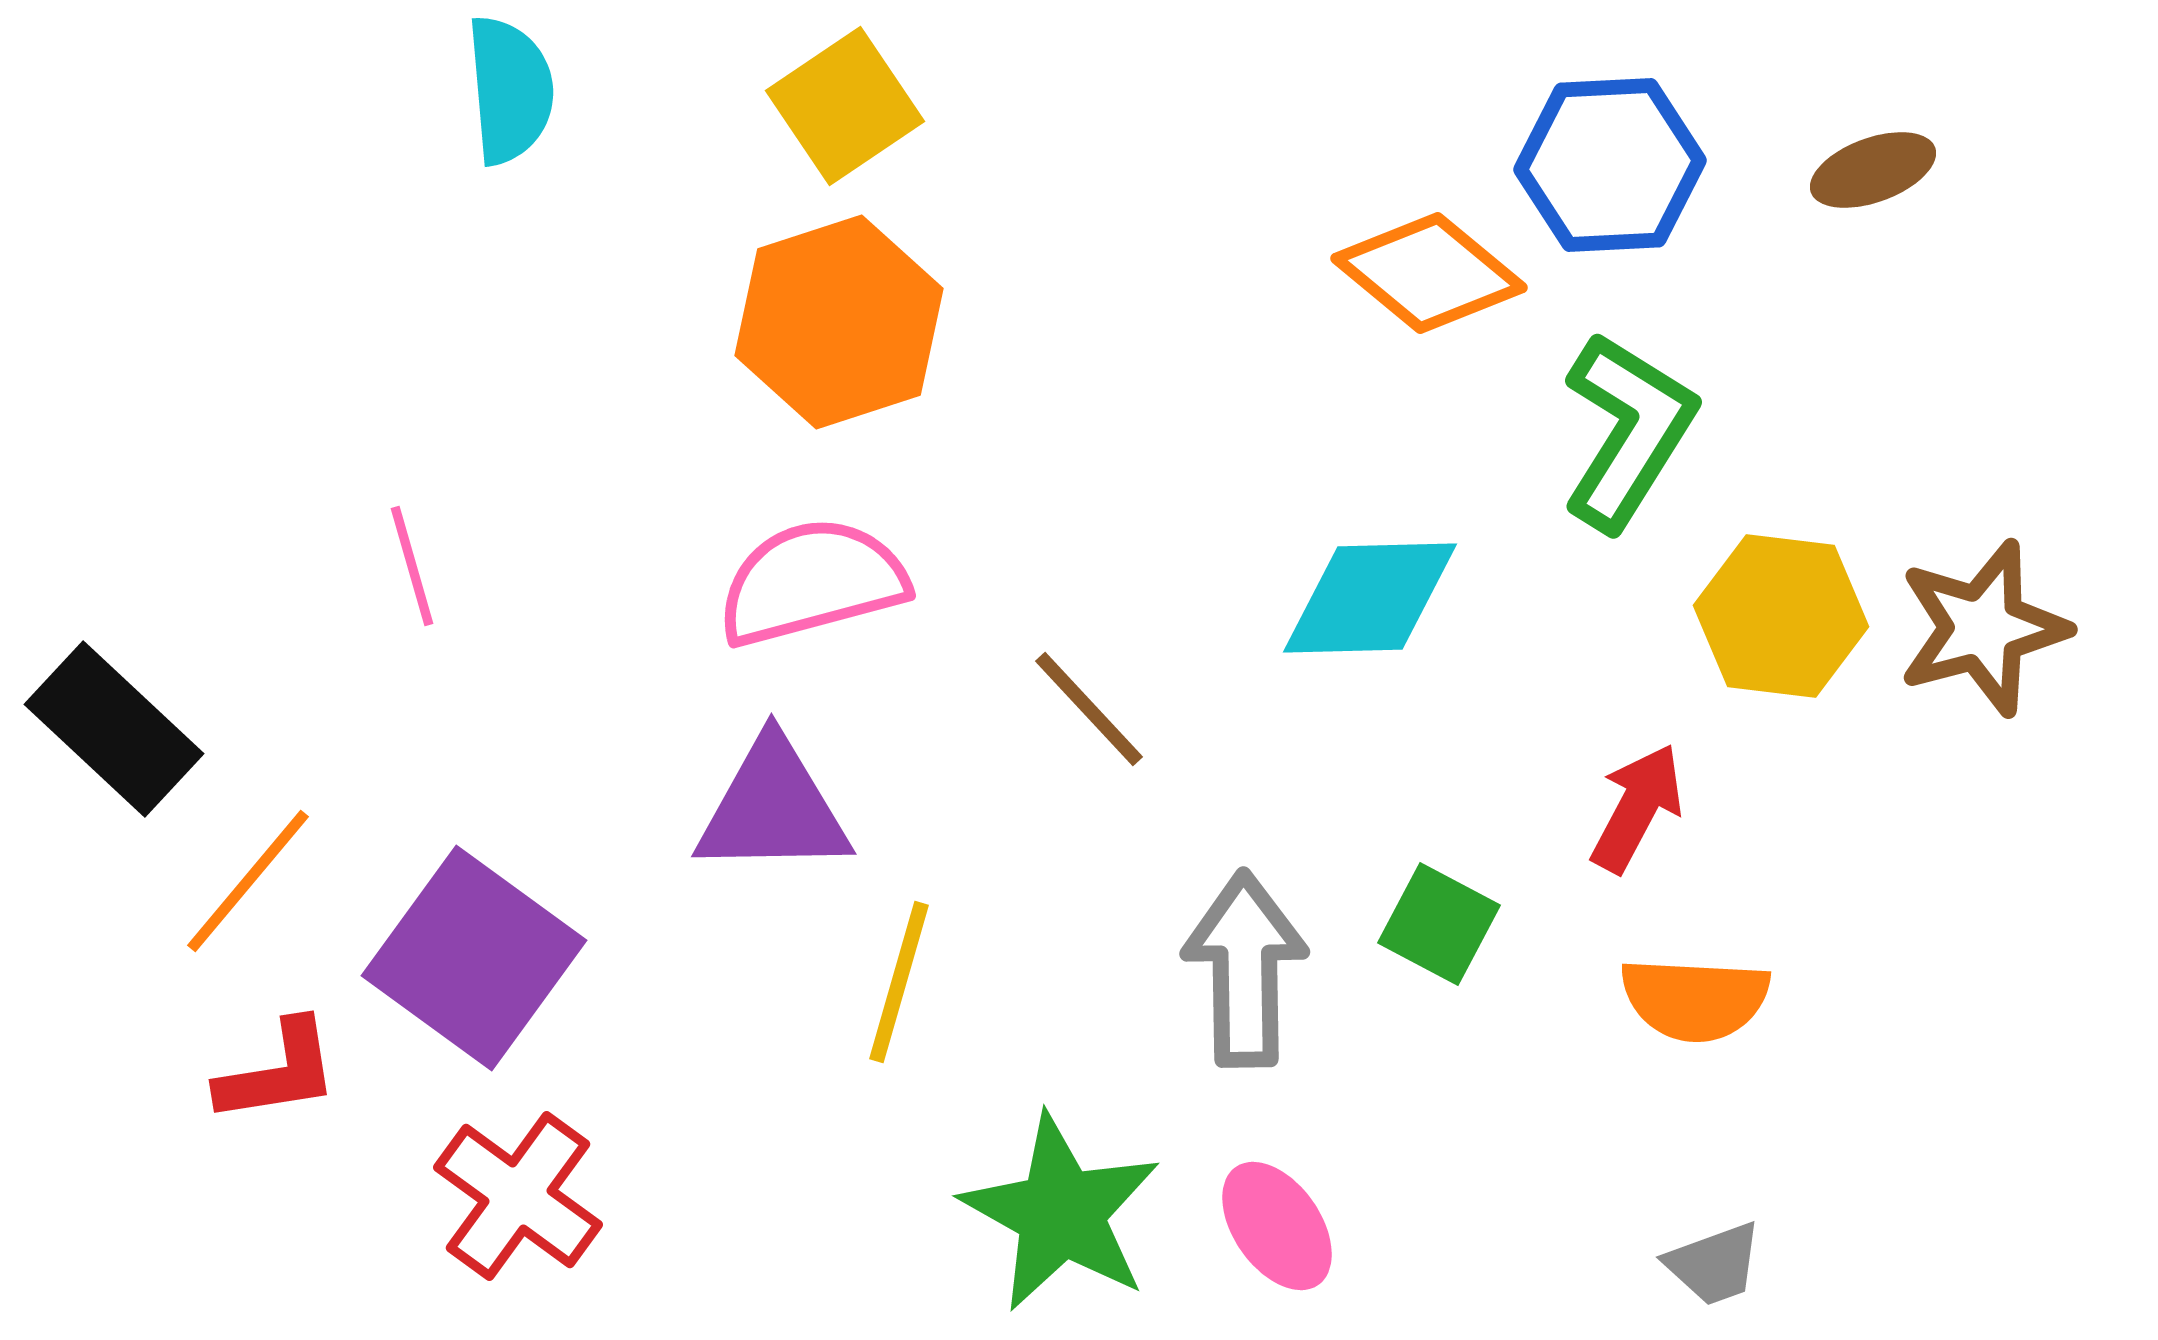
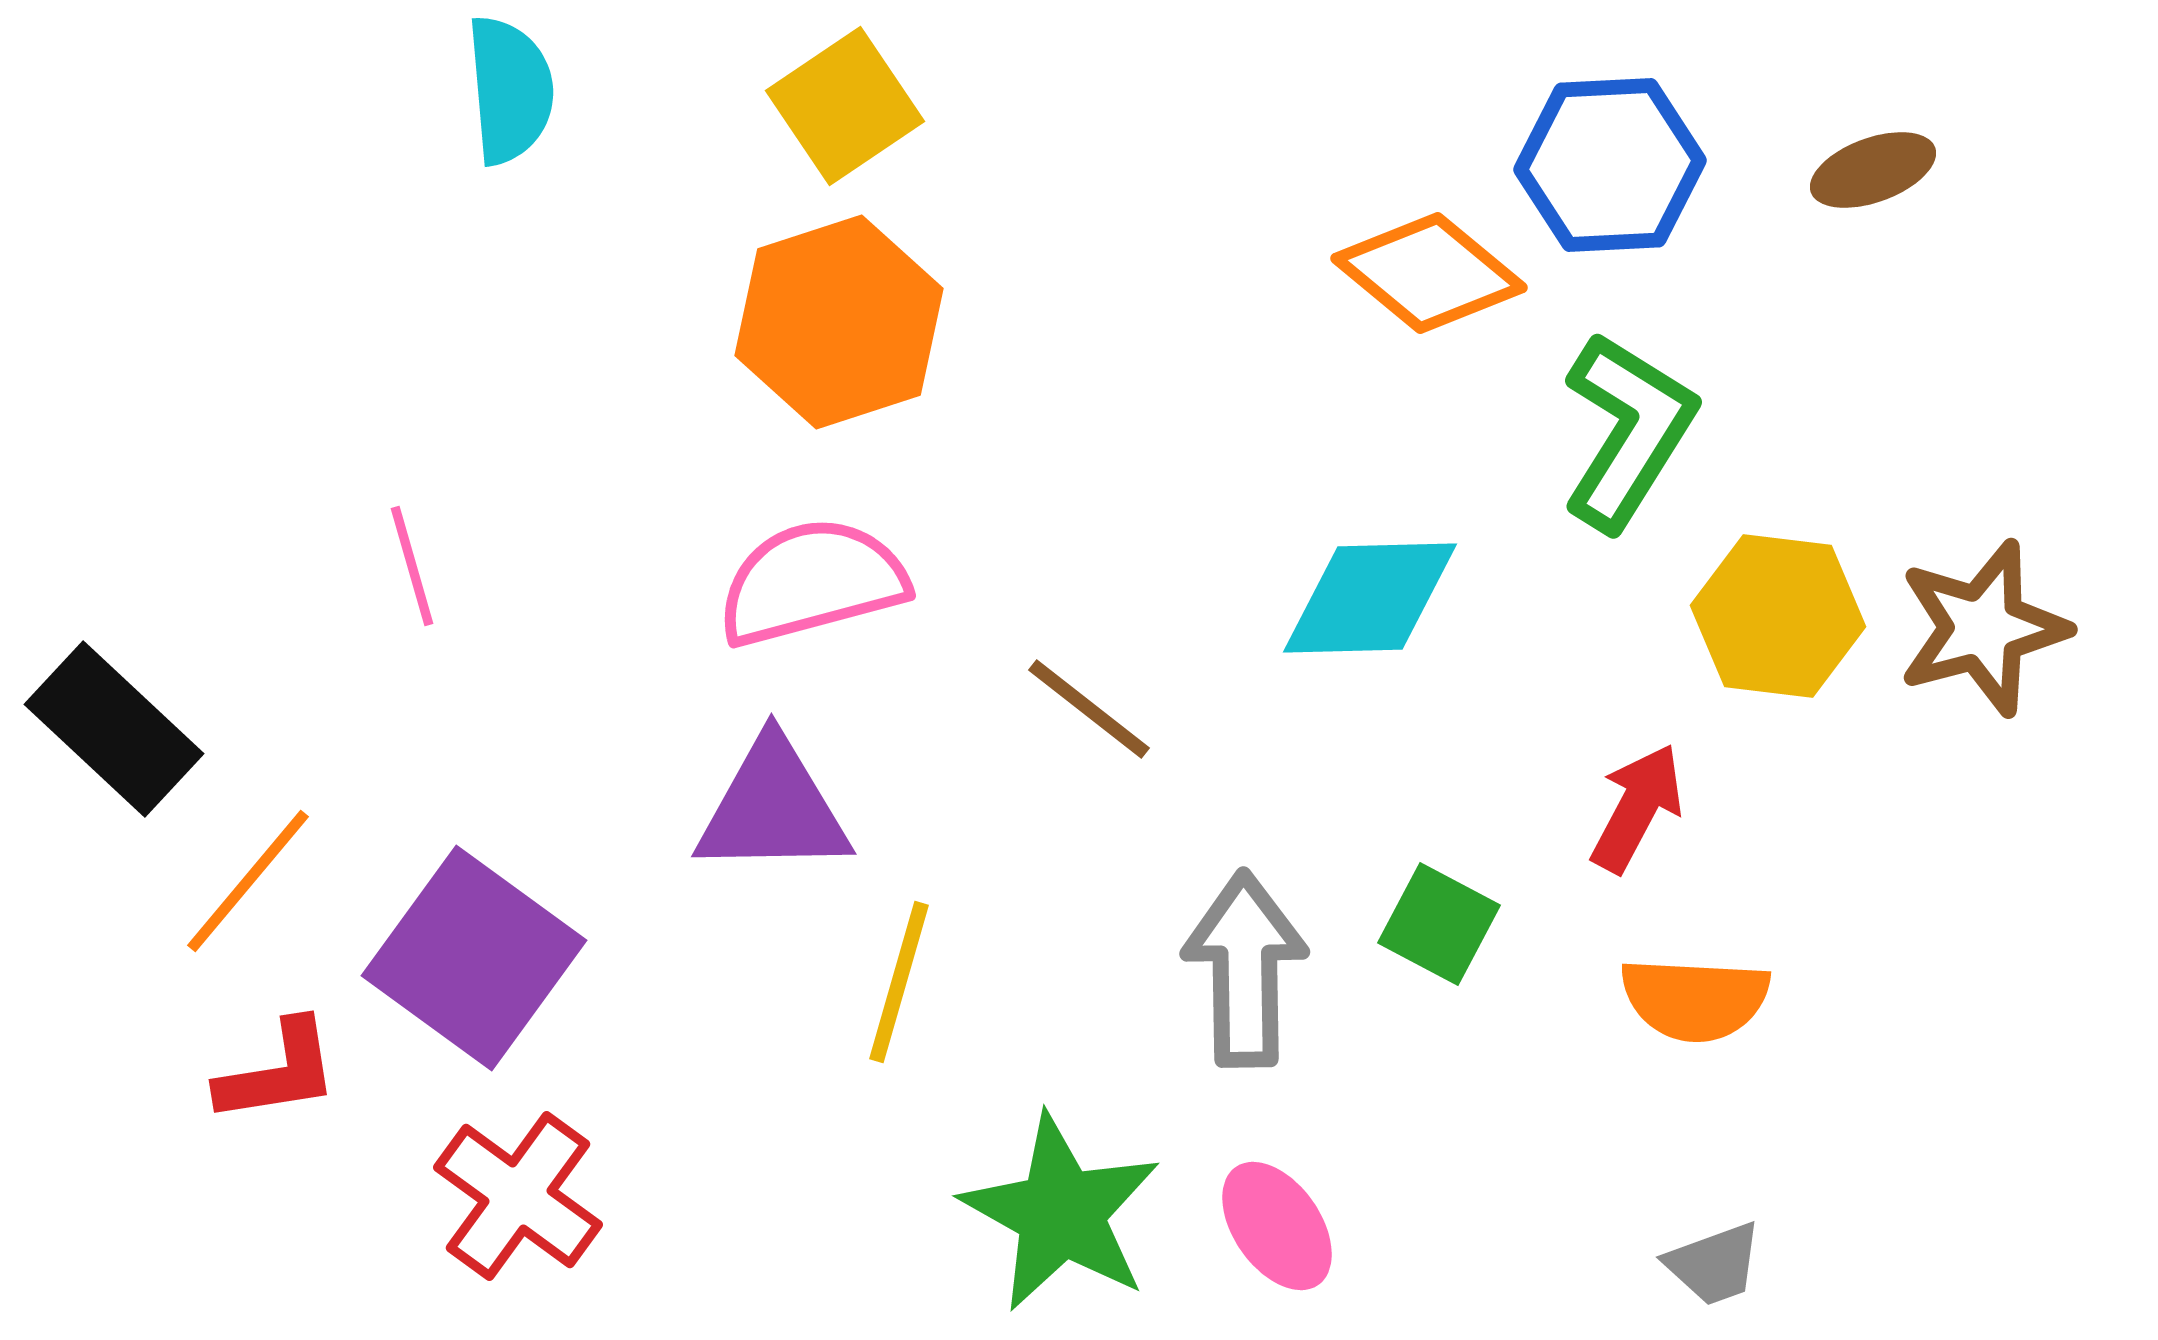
yellow hexagon: moved 3 px left
brown line: rotated 9 degrees counterclockwise
